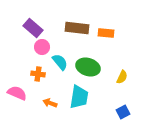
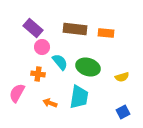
brown rectangle: moved 2 px left, 1 px down
yellow semicircle: rotated 48 degrees clockwise
pink semicircle: rotated 84 degrees counterclockwise
